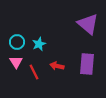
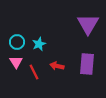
purple triangle: rotated 20 degrees clockwise
